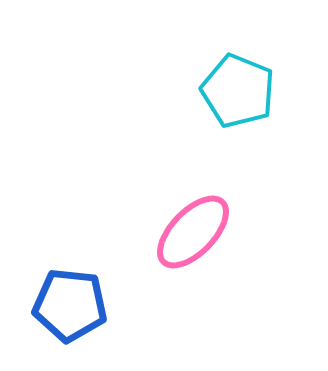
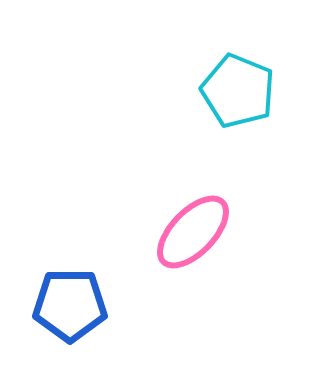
blue pentagon: rotated 6 degrees counterclockwise
